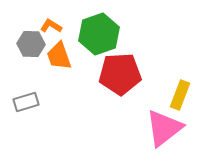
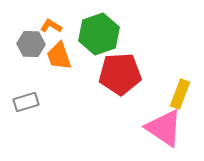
yellow rectangle: moved 1 px up
pink triangle: rotated 48 degrees counterclockwise
